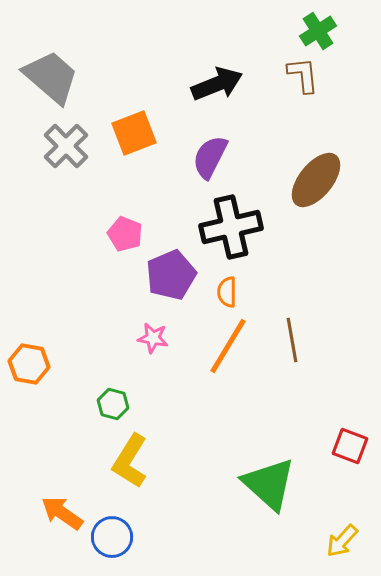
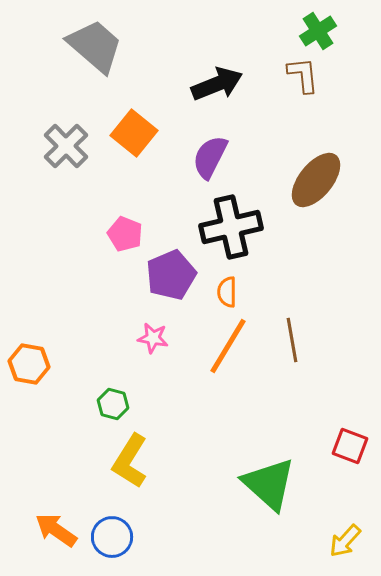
gray trapezoid: moved 44 px right, 31 px up
orange square: rotated 30 degrees counterclockwise
orange arrow: moved 6 px left, 17 px down
yellow arrow: moved 3 px right
